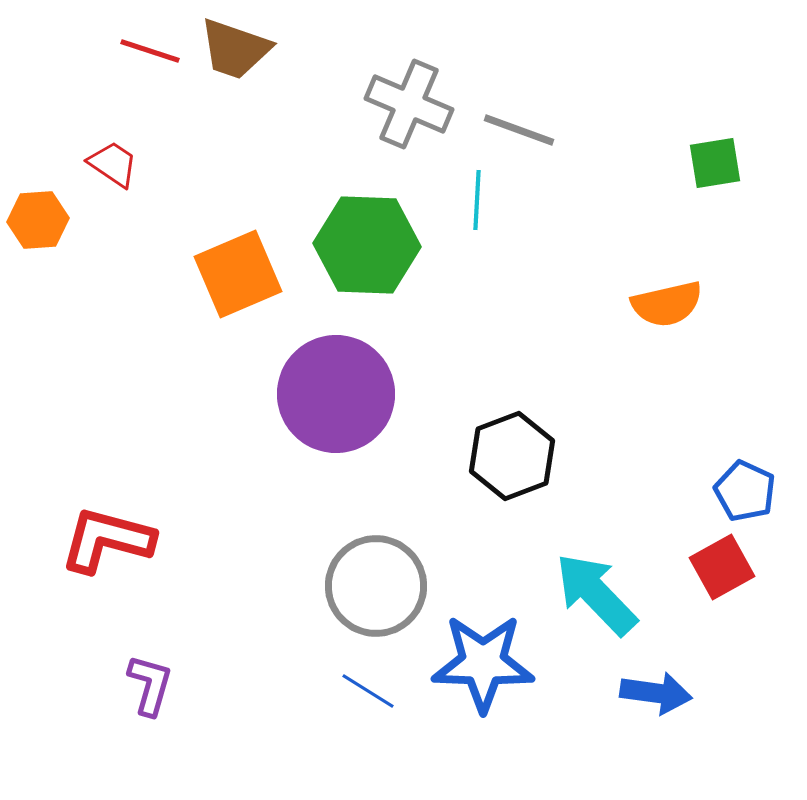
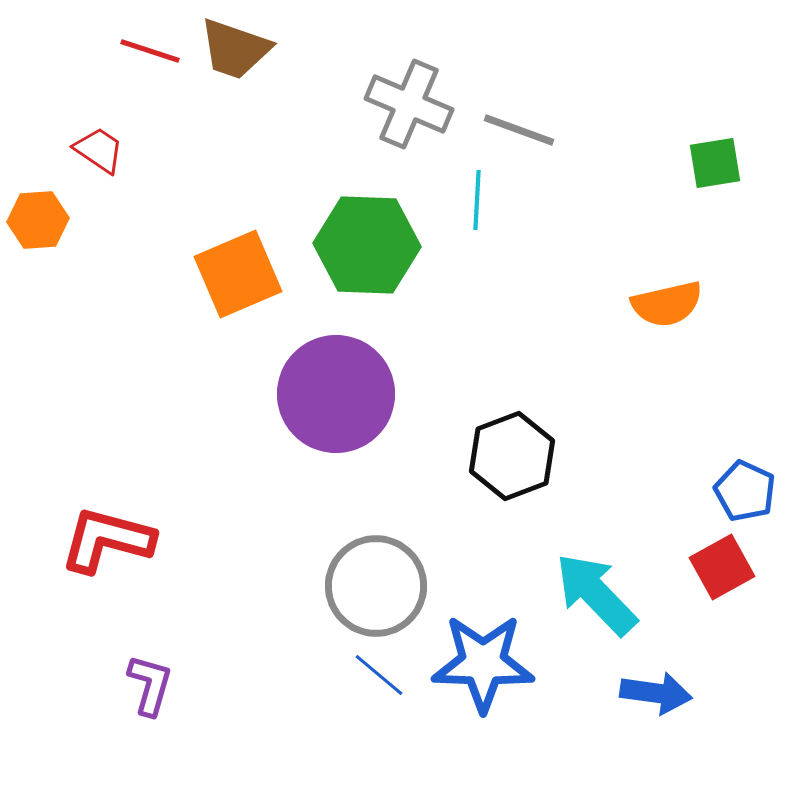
red trapezoid: moved 14 px left, 14 px up
blue line: moved 11 px right, 16 px up; rotated 8 degrees clockwise
